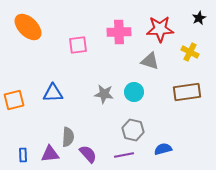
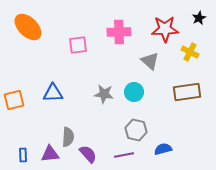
red star: moved 5 px right
gray triangle: rotated 24 degrees clockwise
gray hexagon: moved 3 px right
